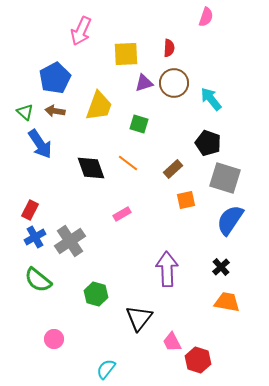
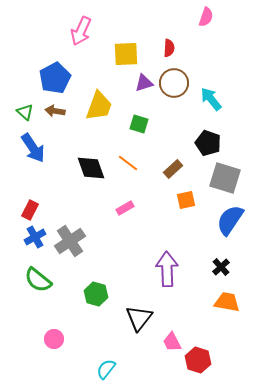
blue arrow: moved 7 px left, 4 px down
pink rectangle: moved 3 px right, 6 px up
